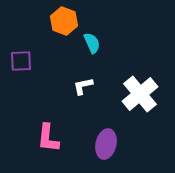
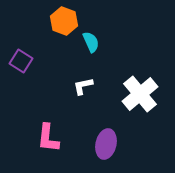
cyan semicircle: moved 1 px left, 1 px up
purple square: rotated 35 degrees clockwise
